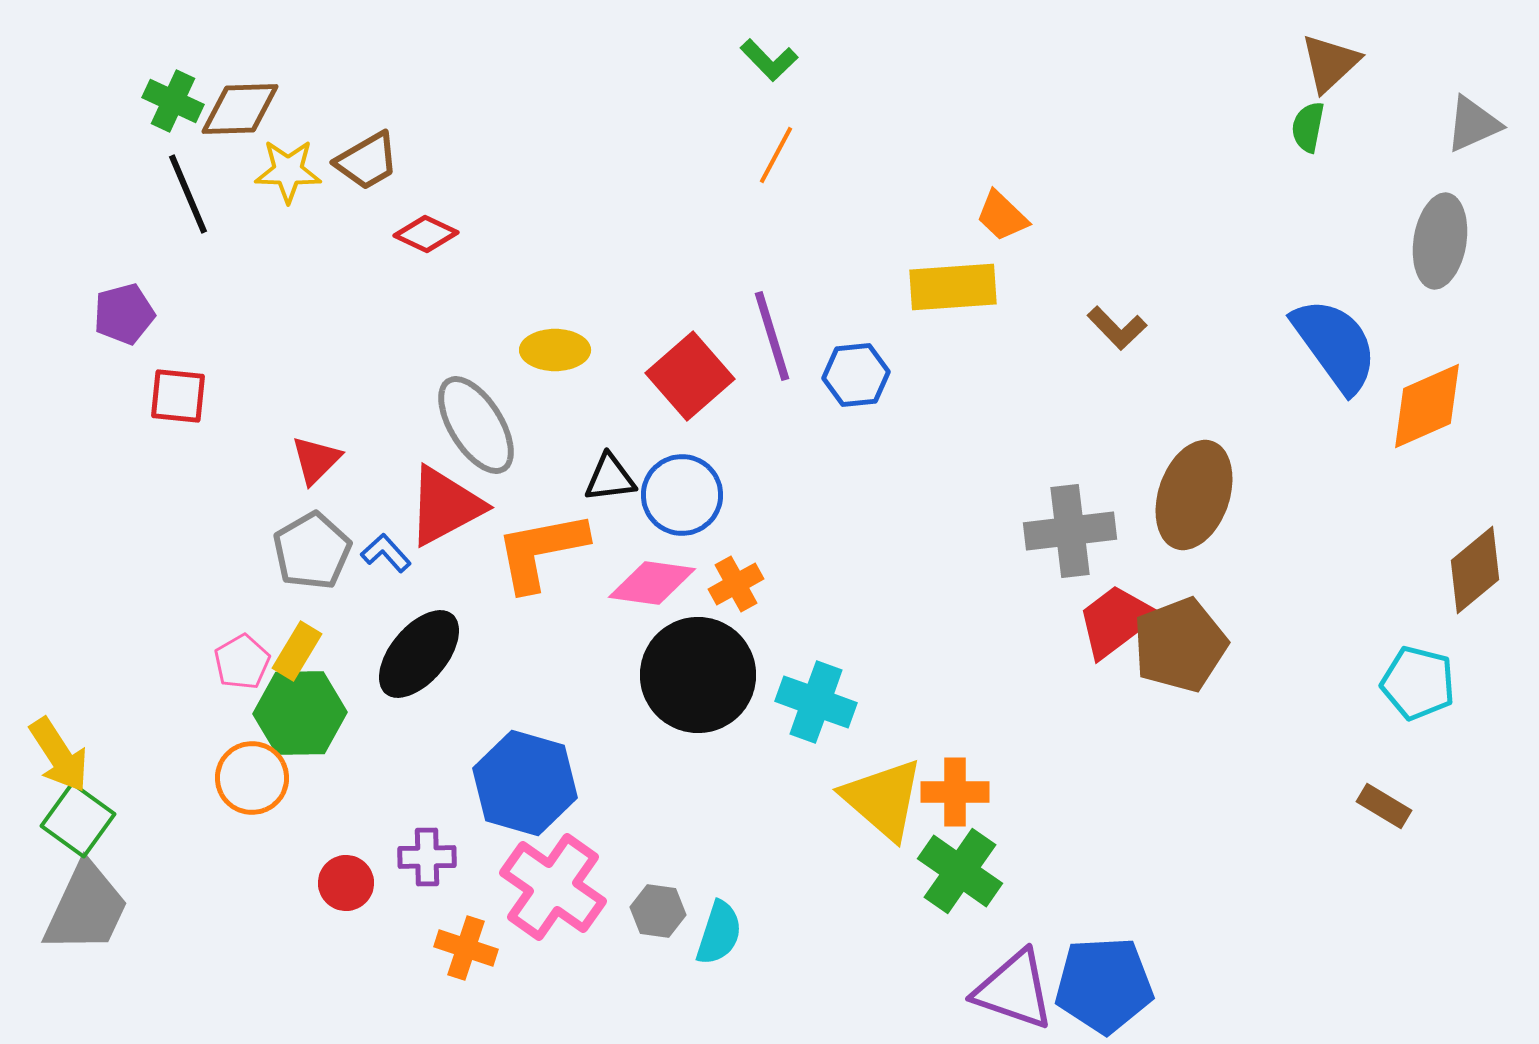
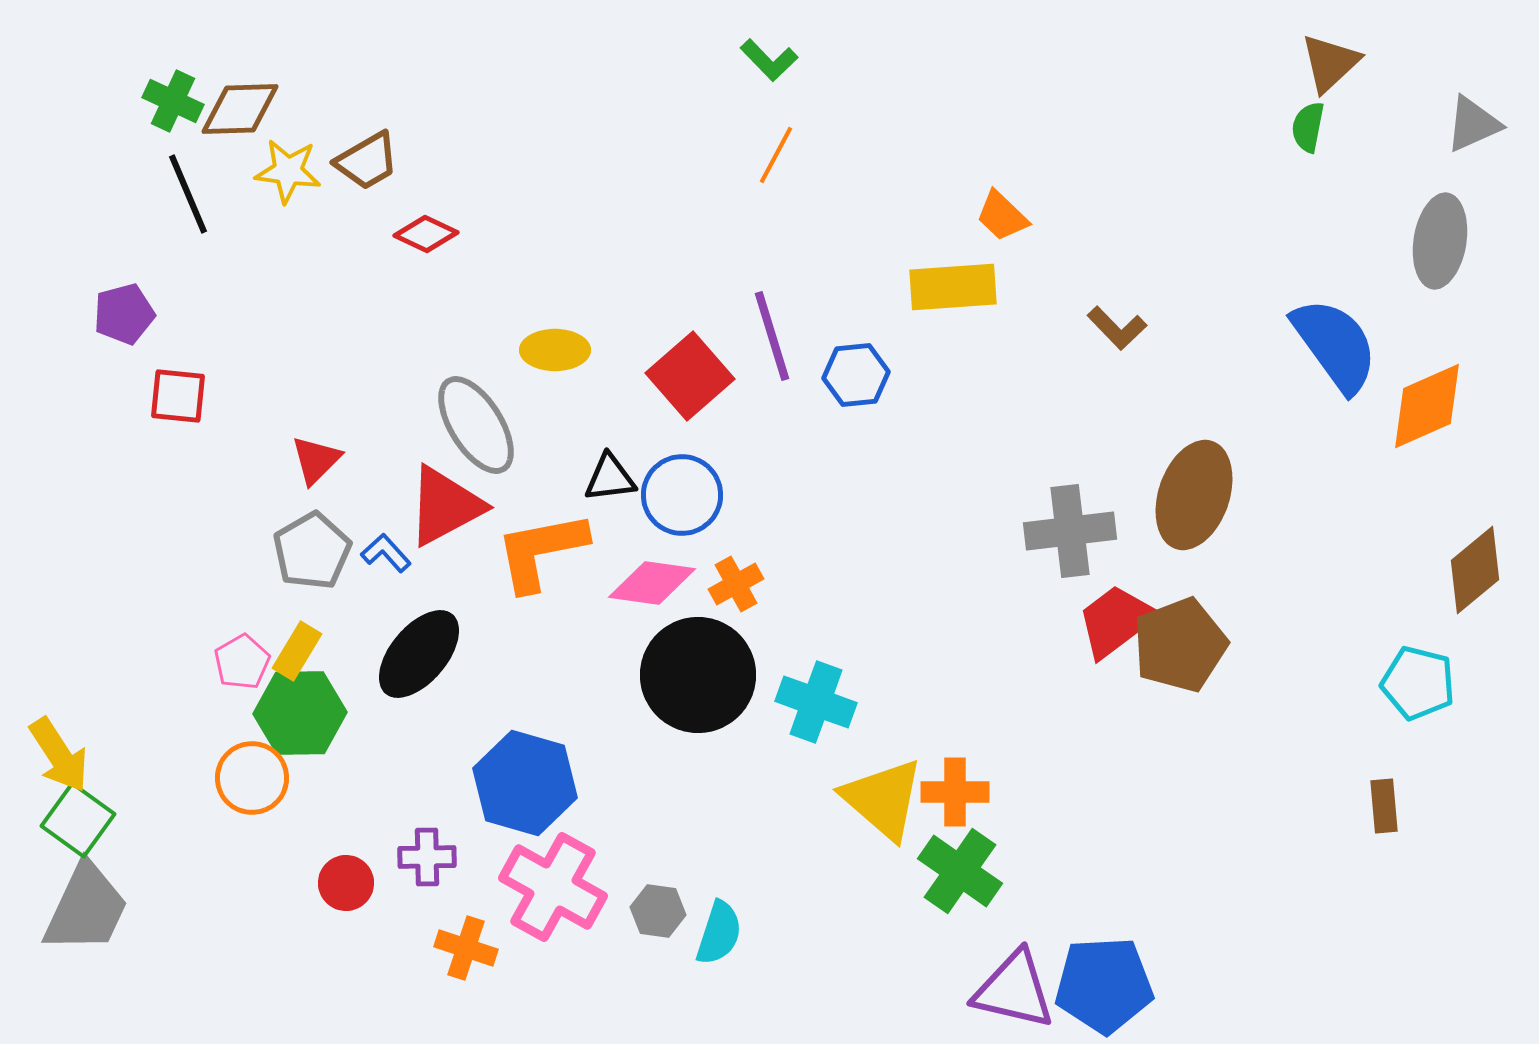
yellow star at (288, 171): rotated 6 degrees clockwise
brown rectangle at (1384, 806): rotated 54 degrees clockwise
pink cross at (553, 887): rotated 6 degrees counterclockwise
purple triangle at (1014, 990): rotated 6 degrees counterclockwise
